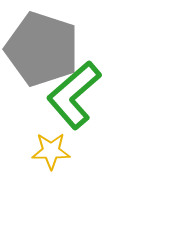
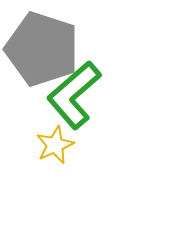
yellow star: moved 4 px right, 6 px up; rotated 24 degrees counterclockwise
